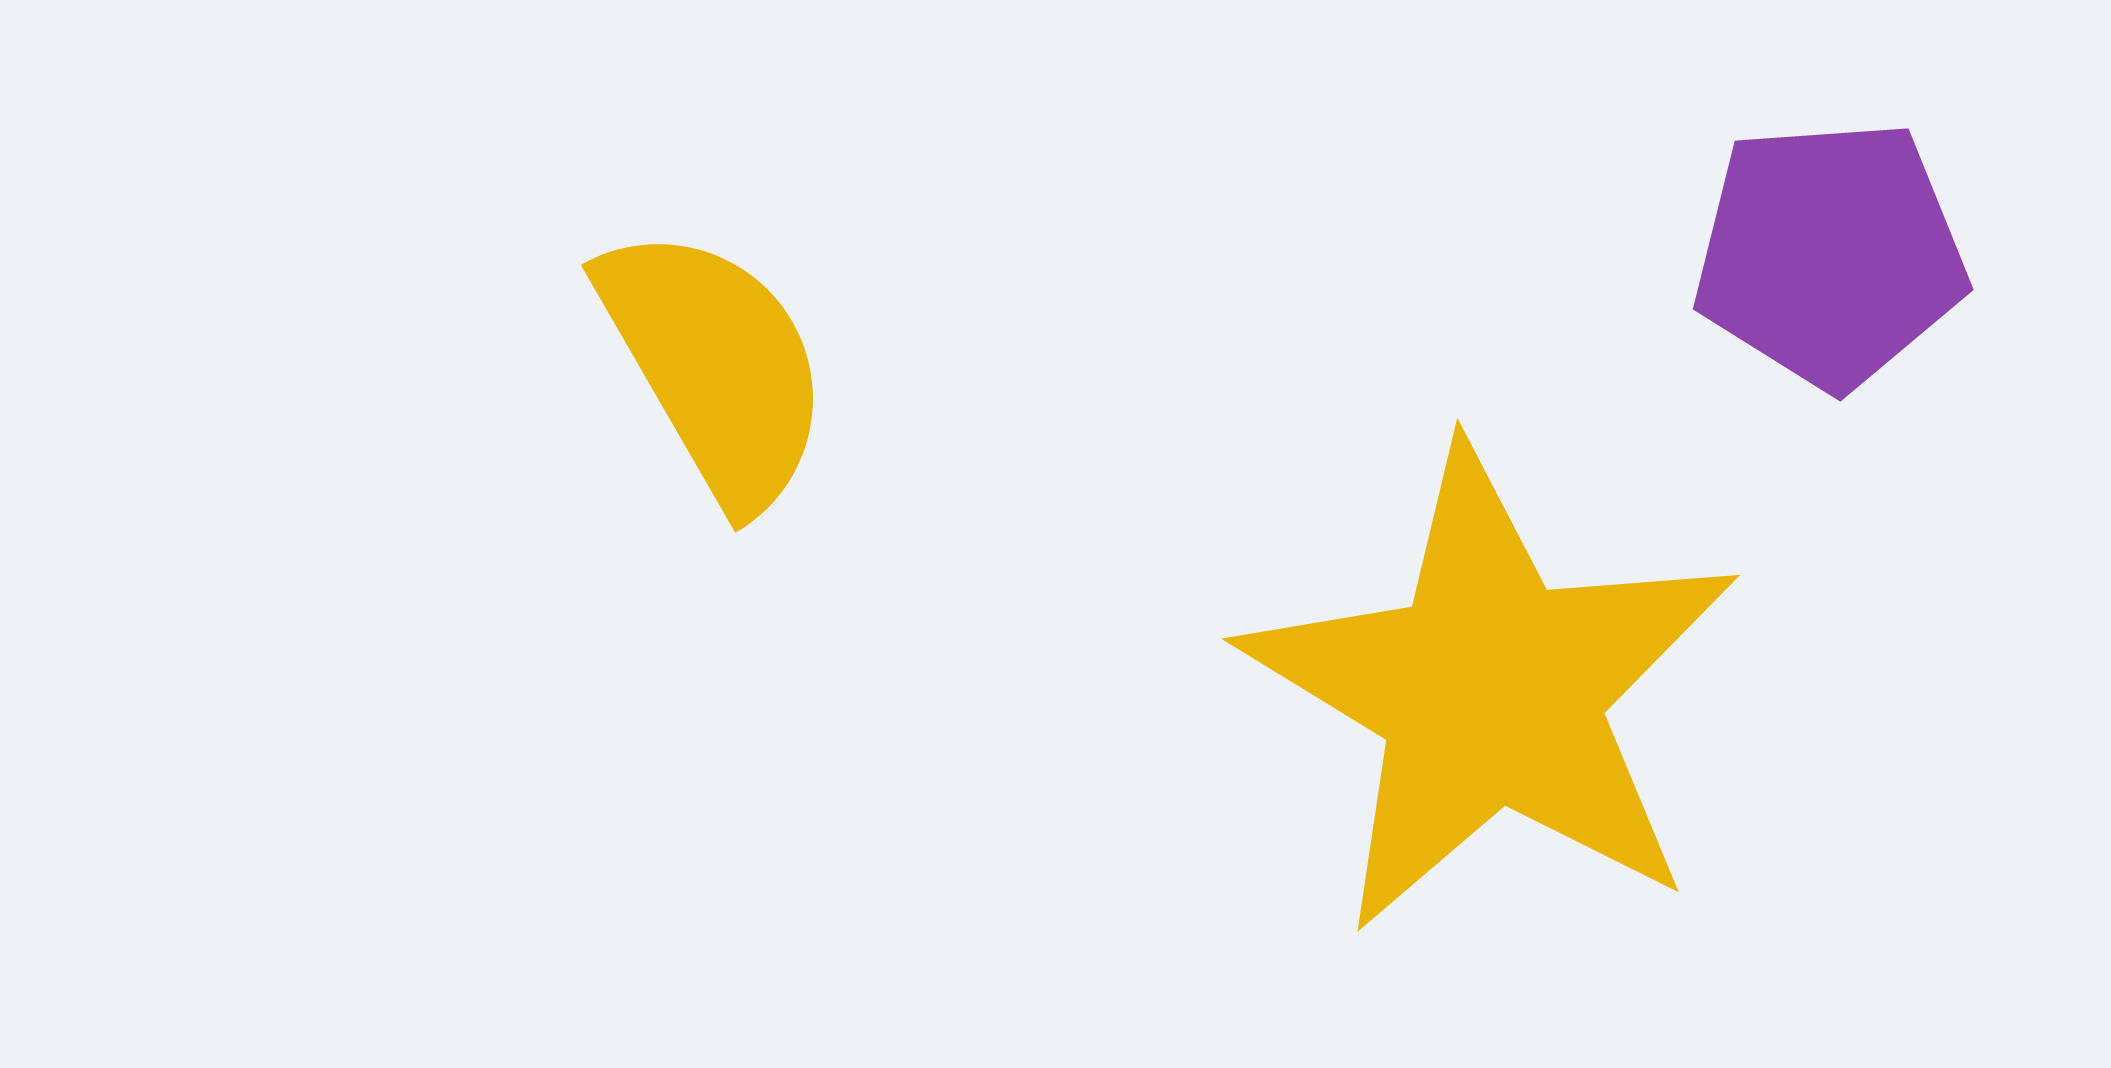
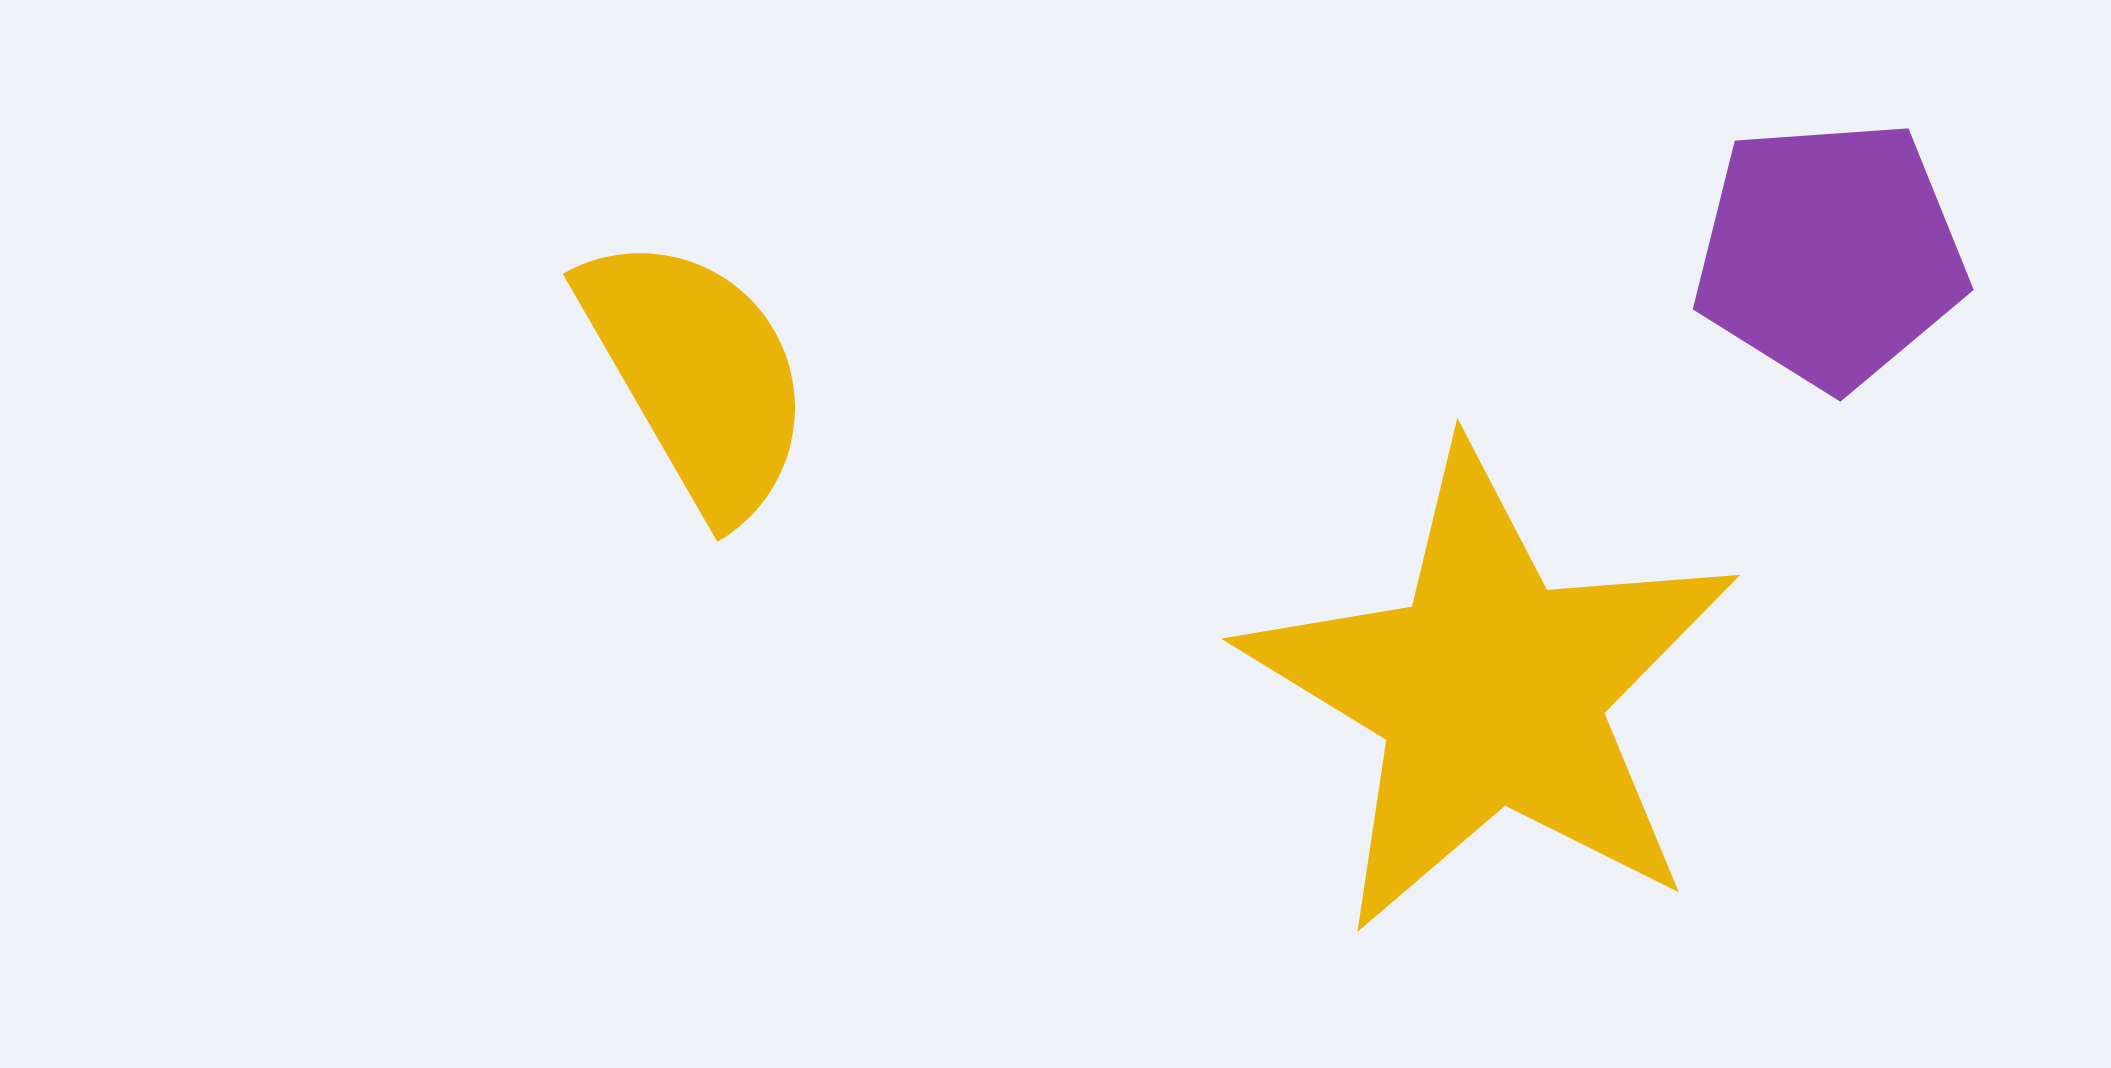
yellow semicircle: moved 18 px left, 9 px down
